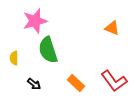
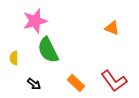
green semicircle: rotated 8 degrees counterclockwise
